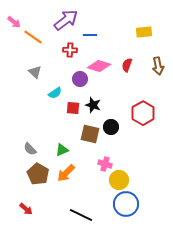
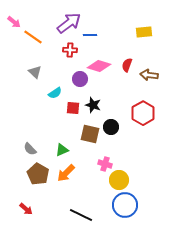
purple arrow: moved 3 px right, 3 px down
brown arrow: moved 9 px left, 9 px down; rotated 108 degrees clockwise
blue circle: moved 1 px left, 1 px down
